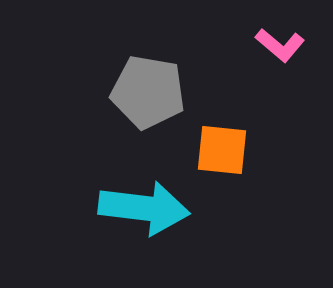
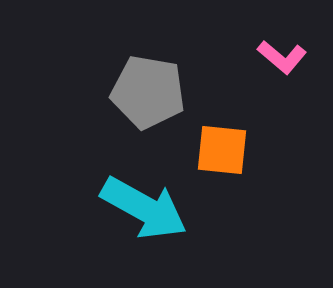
pink L-shape: moved 2 px right, 12 px down
cyan arrow: rotated 22 degrees clockwise
